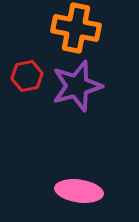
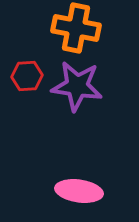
red hexagon: rotated 8 degrees clockwise
purple star: rotated 24 degrees clockwise
